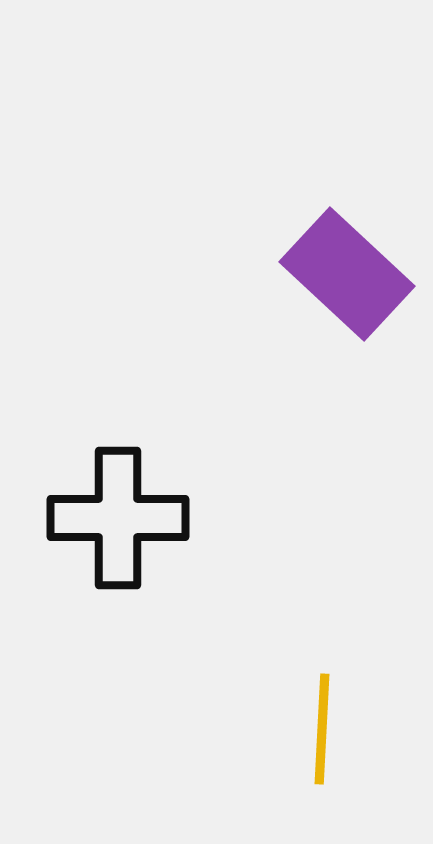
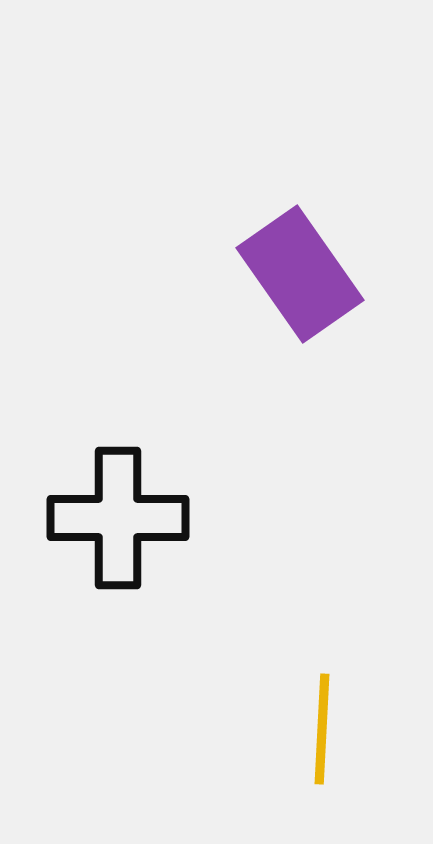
purple rectangle: moved 47 px left; rotated 12 degrees clockwise
